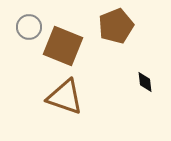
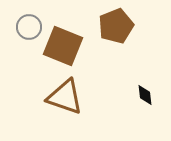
black diamond: moved 13 px down
